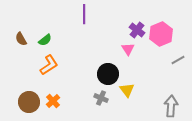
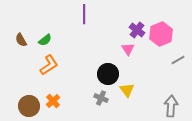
brown semicircle: moved 1 px down
brown circle: moved 4 px down
